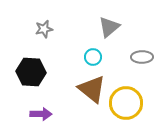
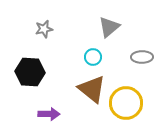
black hexagon: moved 1 px left
purple arrow: moved 8 px right
